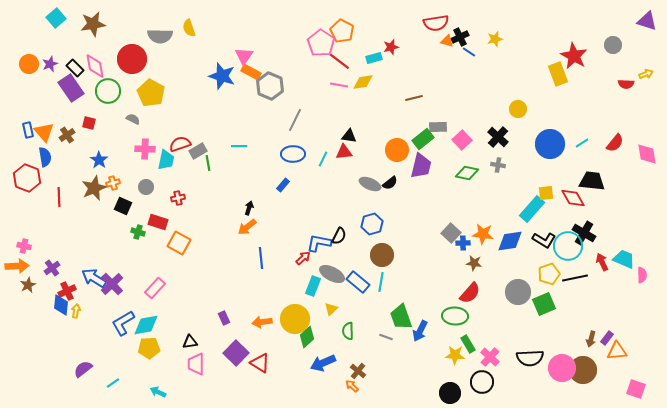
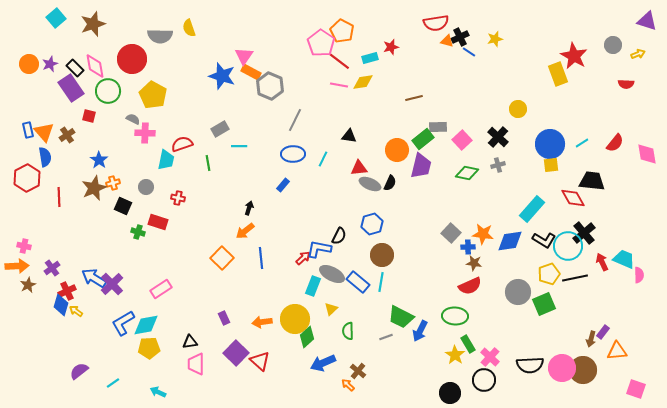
brown star at (93, 24): rotated 10 degrees counterclockwise
cyan rectangle at (374, 58): moved 4 px left
yellow arrow at (646, 74): moved 8 px left, 20 px up
yellow pentagon at (151, 93): moved 2 px right, 2 px down
red square at (89, 123): moved 7 px up
red semicircle at (180, 144): moved 2 px right
pink cross at (145, 149): moved 16 px up
gray rectangle at (198, 151): moved 22 px right, 22 px up
red triangle at (344, 152): moved 15 px right, 16 px down
gray cross at (498, 165): rotated 24 degrees counterclockwise
red hexagon at (27, 178): rotated 12 degrees clockwise
black semicircle at (390, 183): rotated 28 degrees counterclockwise
yellow square at (546, 193): moved 5 px right, 28 px up
red cross at (178, 198): rotated 24 degrees clockwise
orange arrow at (247, 227): moved 2 px left, 4 px down
black cross at (584, 233): rotated 20 degrees clockwise
orange square at (179, 243): moved 43 px right, 15 px down; rotated 15 degrees clockwise
blue L-shape at (319, 243): moved 6 px down
blue cross at (463, 243): moved 5 px right, 4 px down
pink semicircle at (642, 275): moved 3 px left
pink rectangle at (155, 288): moved 6 px right, 1 px down; rotated 15 degrees clockwise
red semicircle at (470, 293): moved 7 px up; rotated 25 degrees clockwise
blue diamond at (61, 305): rotated 10 degrees clockwise
yellow arrow at (76, 311): rotated 64 degrees counterclockwise
green trapezoid at (401, 317): rotated 44 degrees counterclockwise
gray line at (386, 337): rotated 40 degrees counterclockwise
purple rectangle at (607, 338): moved 4 px left, 6 px up
yellow star at (455, 355): rotated 30 degrees clockwise
black semicircle at (530, 358): moved 7 px down
red triangle at (260, 363): moved 2 px up; rotated 10 degrees clockwise
purple semicircle at (83, 369): moved 4 px left, 2 px down
black circle at (482, 382): moved 2 px right, 2 px up
orange arrow at (352, 386): moved 4 px left, 1 px up
